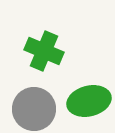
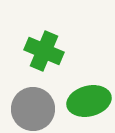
gray circle: moved 1 px left
